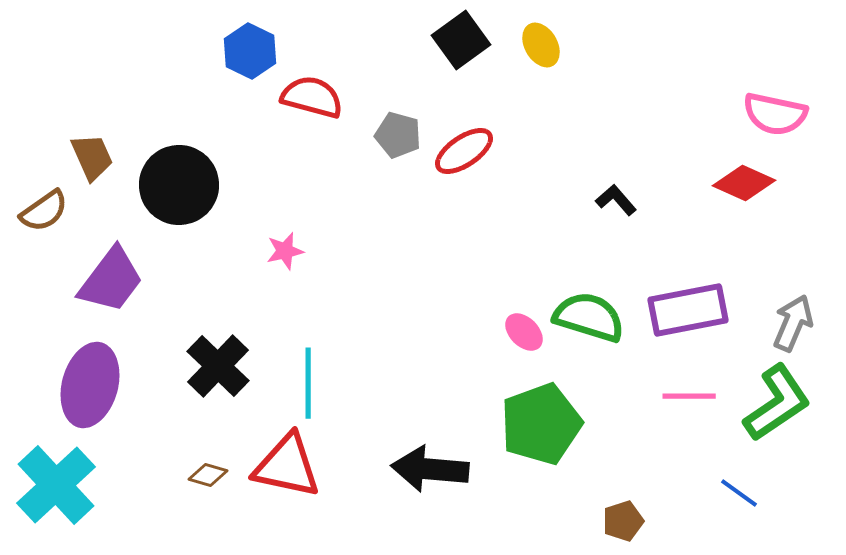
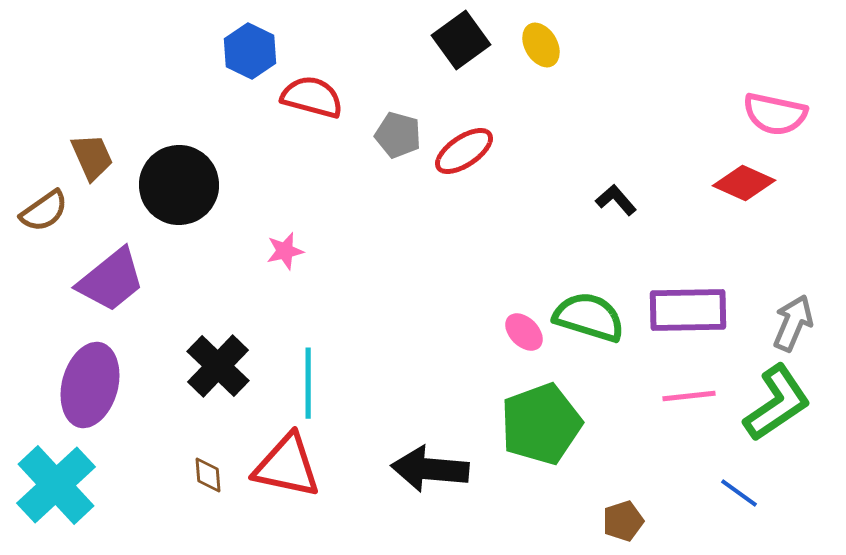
purple trapezoid: rotated 14 degrees clockwise
purple rectangle: rotated 10 degrees clockwise
pink line: rotated 6 degrees counterclockwise
brown diamond: rotated 69 degrees clockwise
